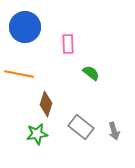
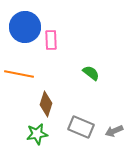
pink rectangle: moved 17 px left, 4 px up
gray rectangle: rotated 15 degrees counterclockwise
gray arrow: rotated 84 degrees clockwise
